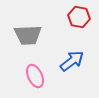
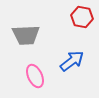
red hexagon: moved 3 px right
gray trapezoid: moved 2 px left
